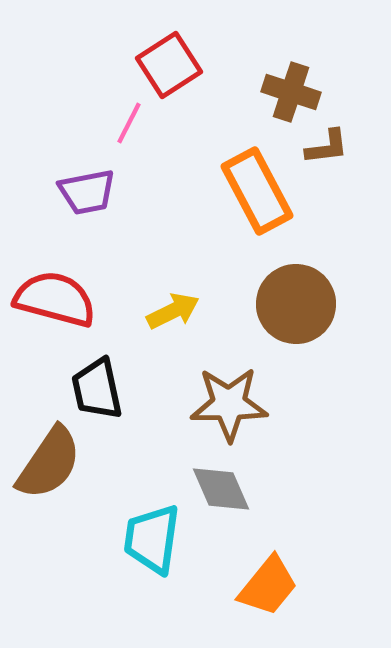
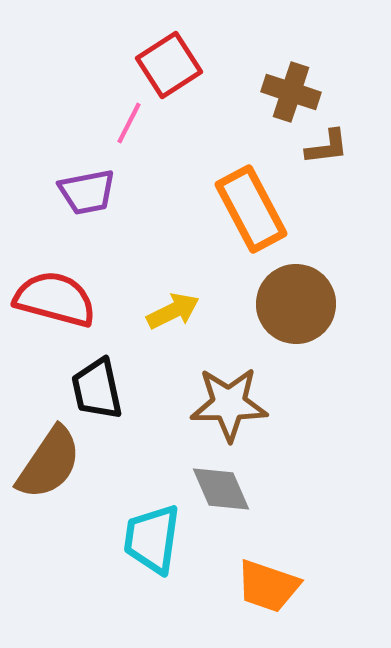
orange rectangle: moved 6 px left, 18 px down
orange trapezoid: rotated 70 degrees clockwise
